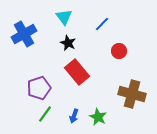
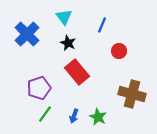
blue line: moved 1 px down; rotated 21 degrees counterclockwise
blue cross: moved 3 px right; rotated 15 degrees counterclockwise
